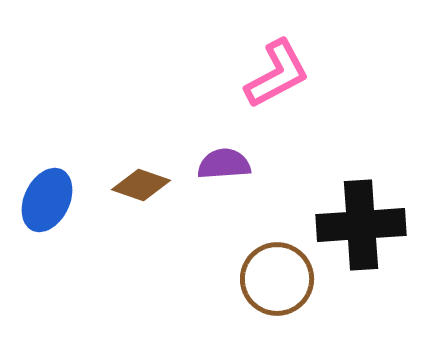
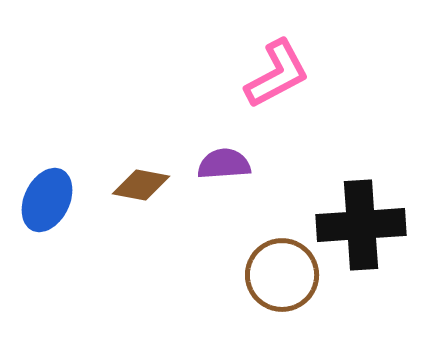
brown diamond: rotated 8 degrees counterclockwise
brown circle: moved 5 px right, 4 px up
